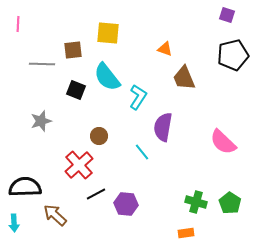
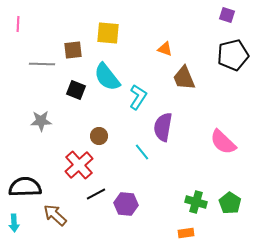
gray star: rotated 15 degrees clockwise
